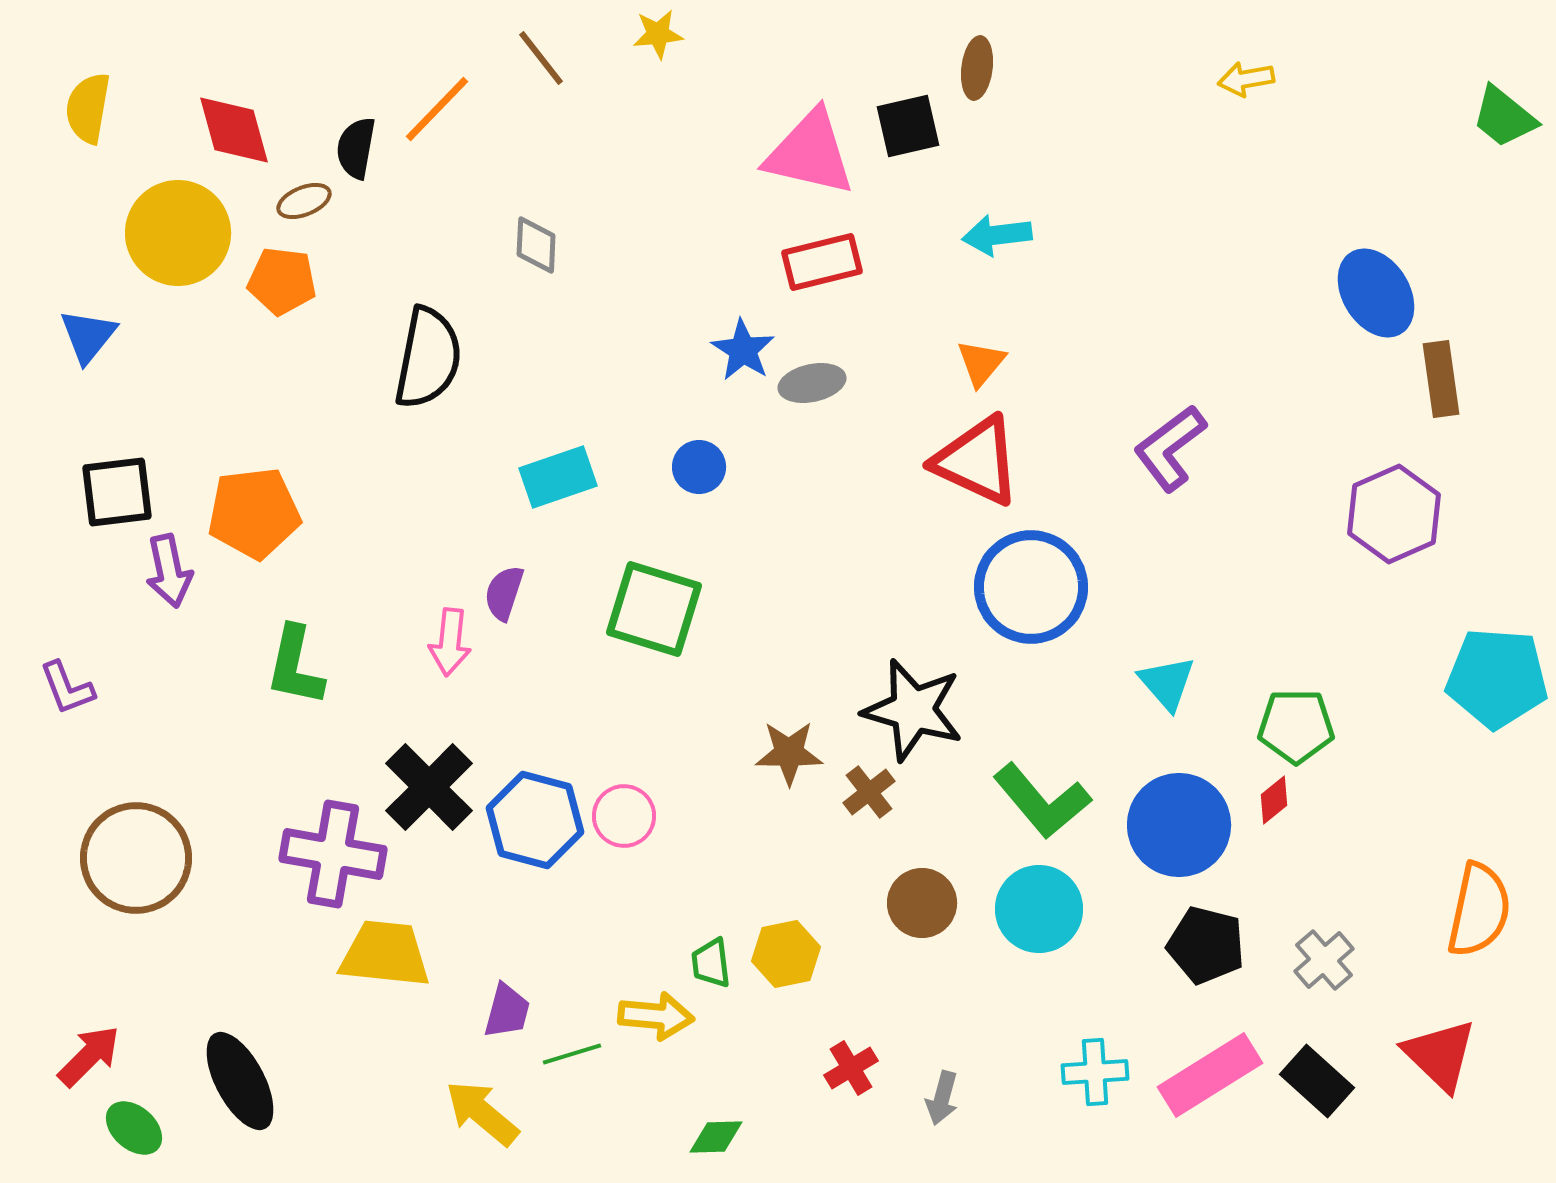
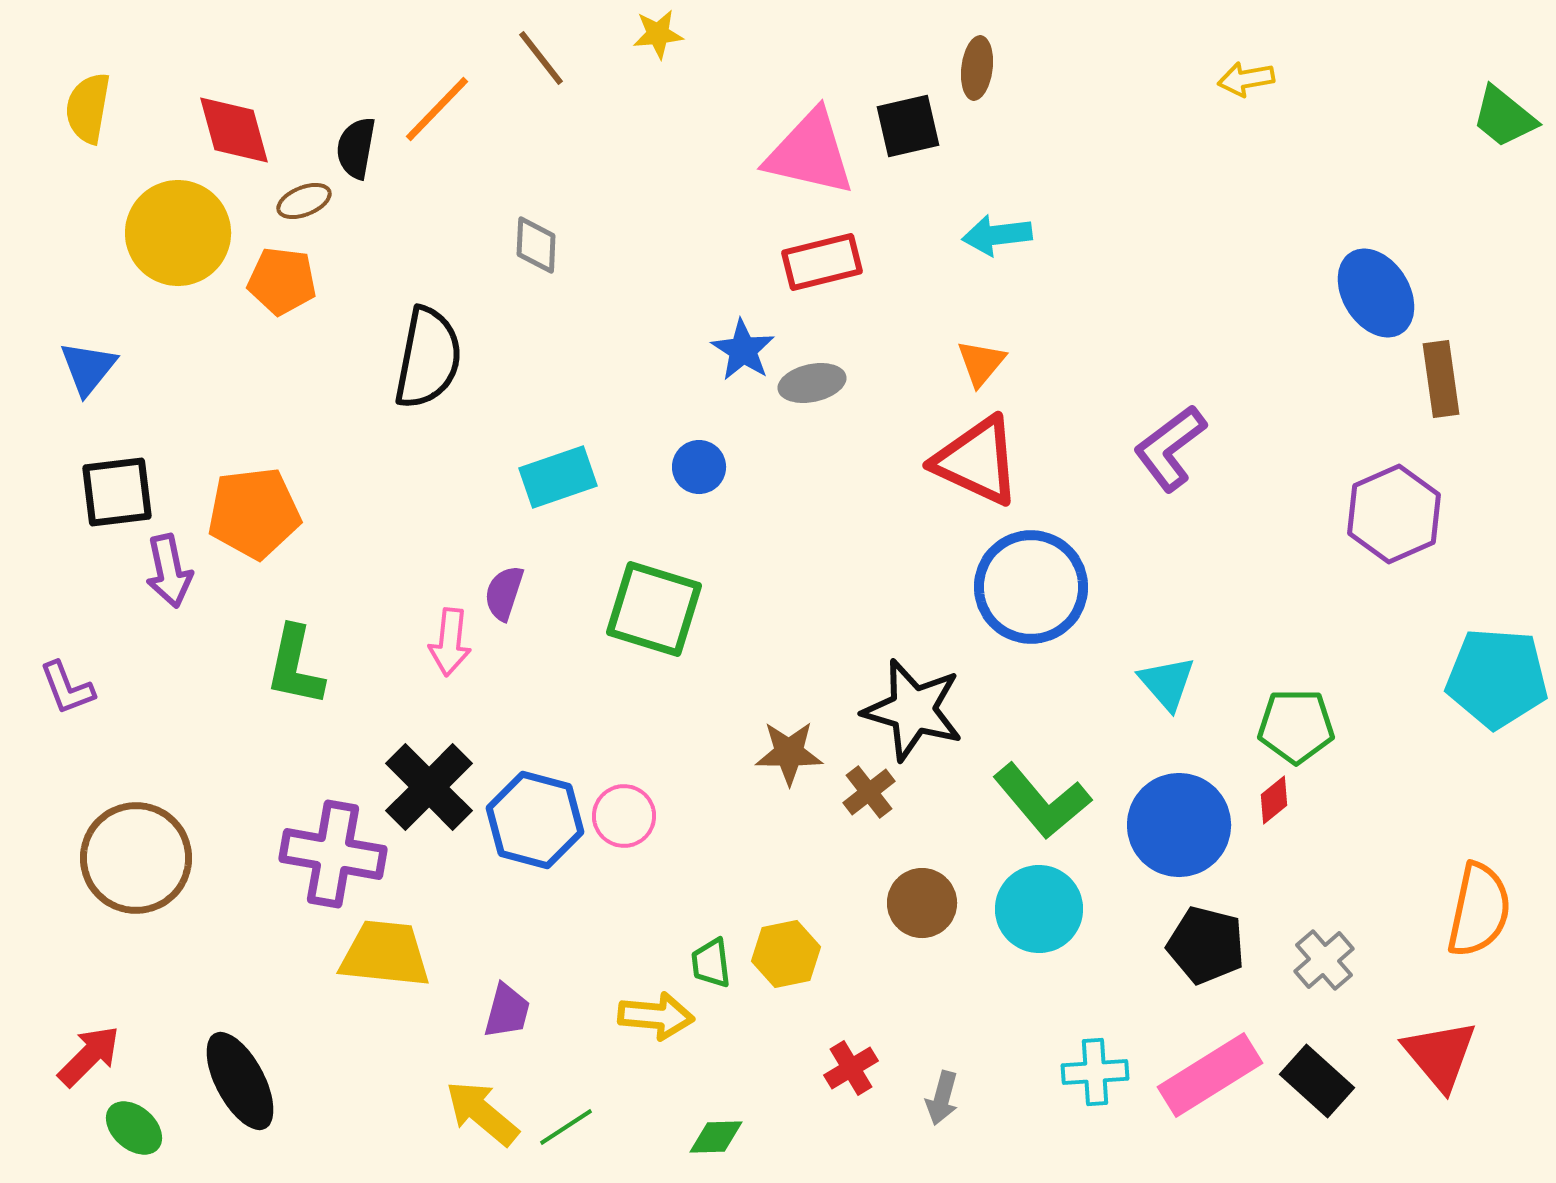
blue triangle at (88, 336): moved 32 px down
green line at (572, 1054): moved 6 px left, 73 px down; rotated 16 degrees counterclockwise
red triangle at (1440, 1055): rotated 6 degrees clockwise
